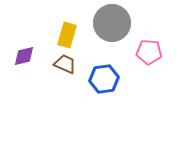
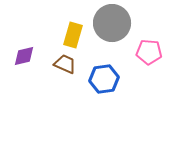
yellow rectangle: moved 6 px right
